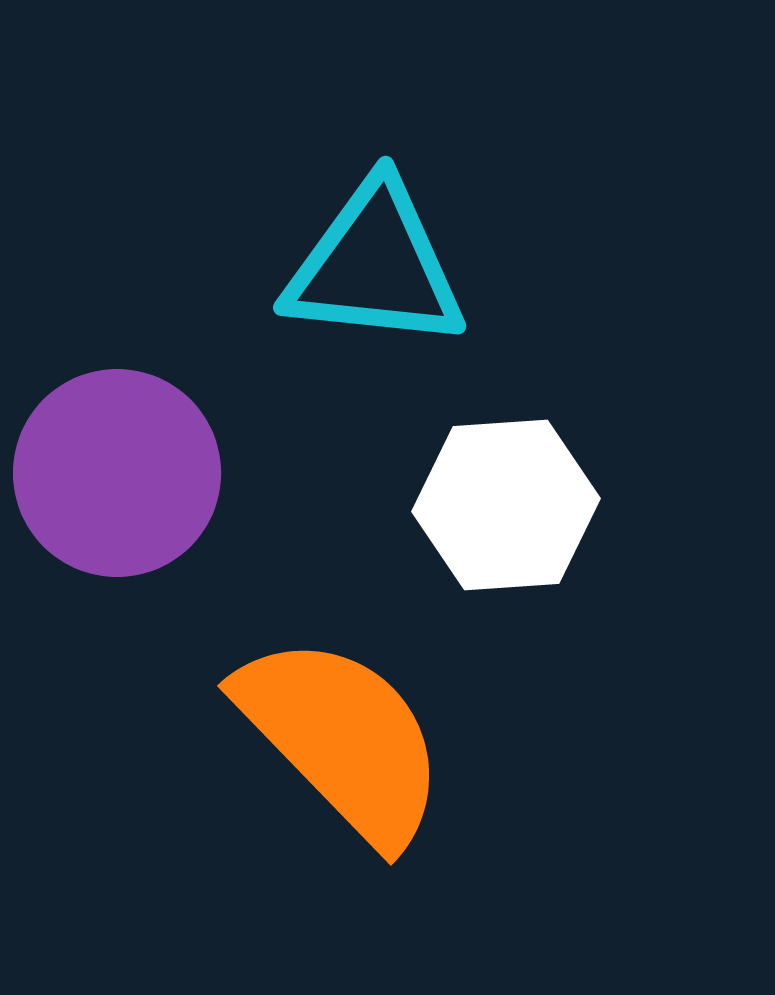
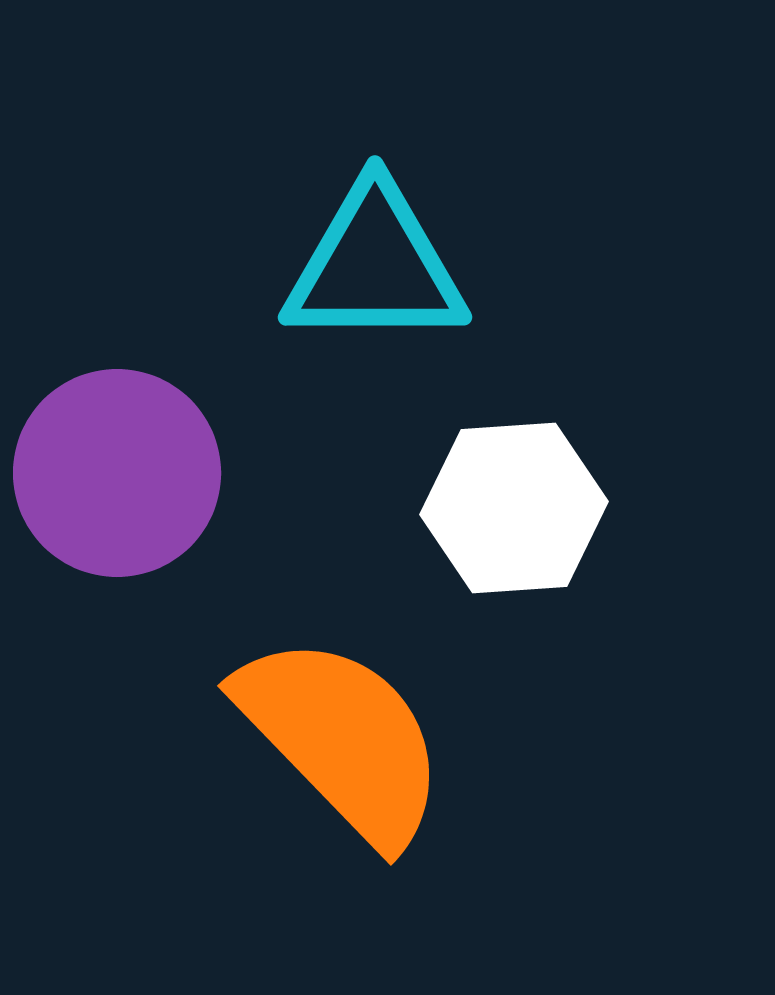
cyan triangle: rotated 6 degrees counterclockwise
white hexagon: moved 8 px right, 3 px down
